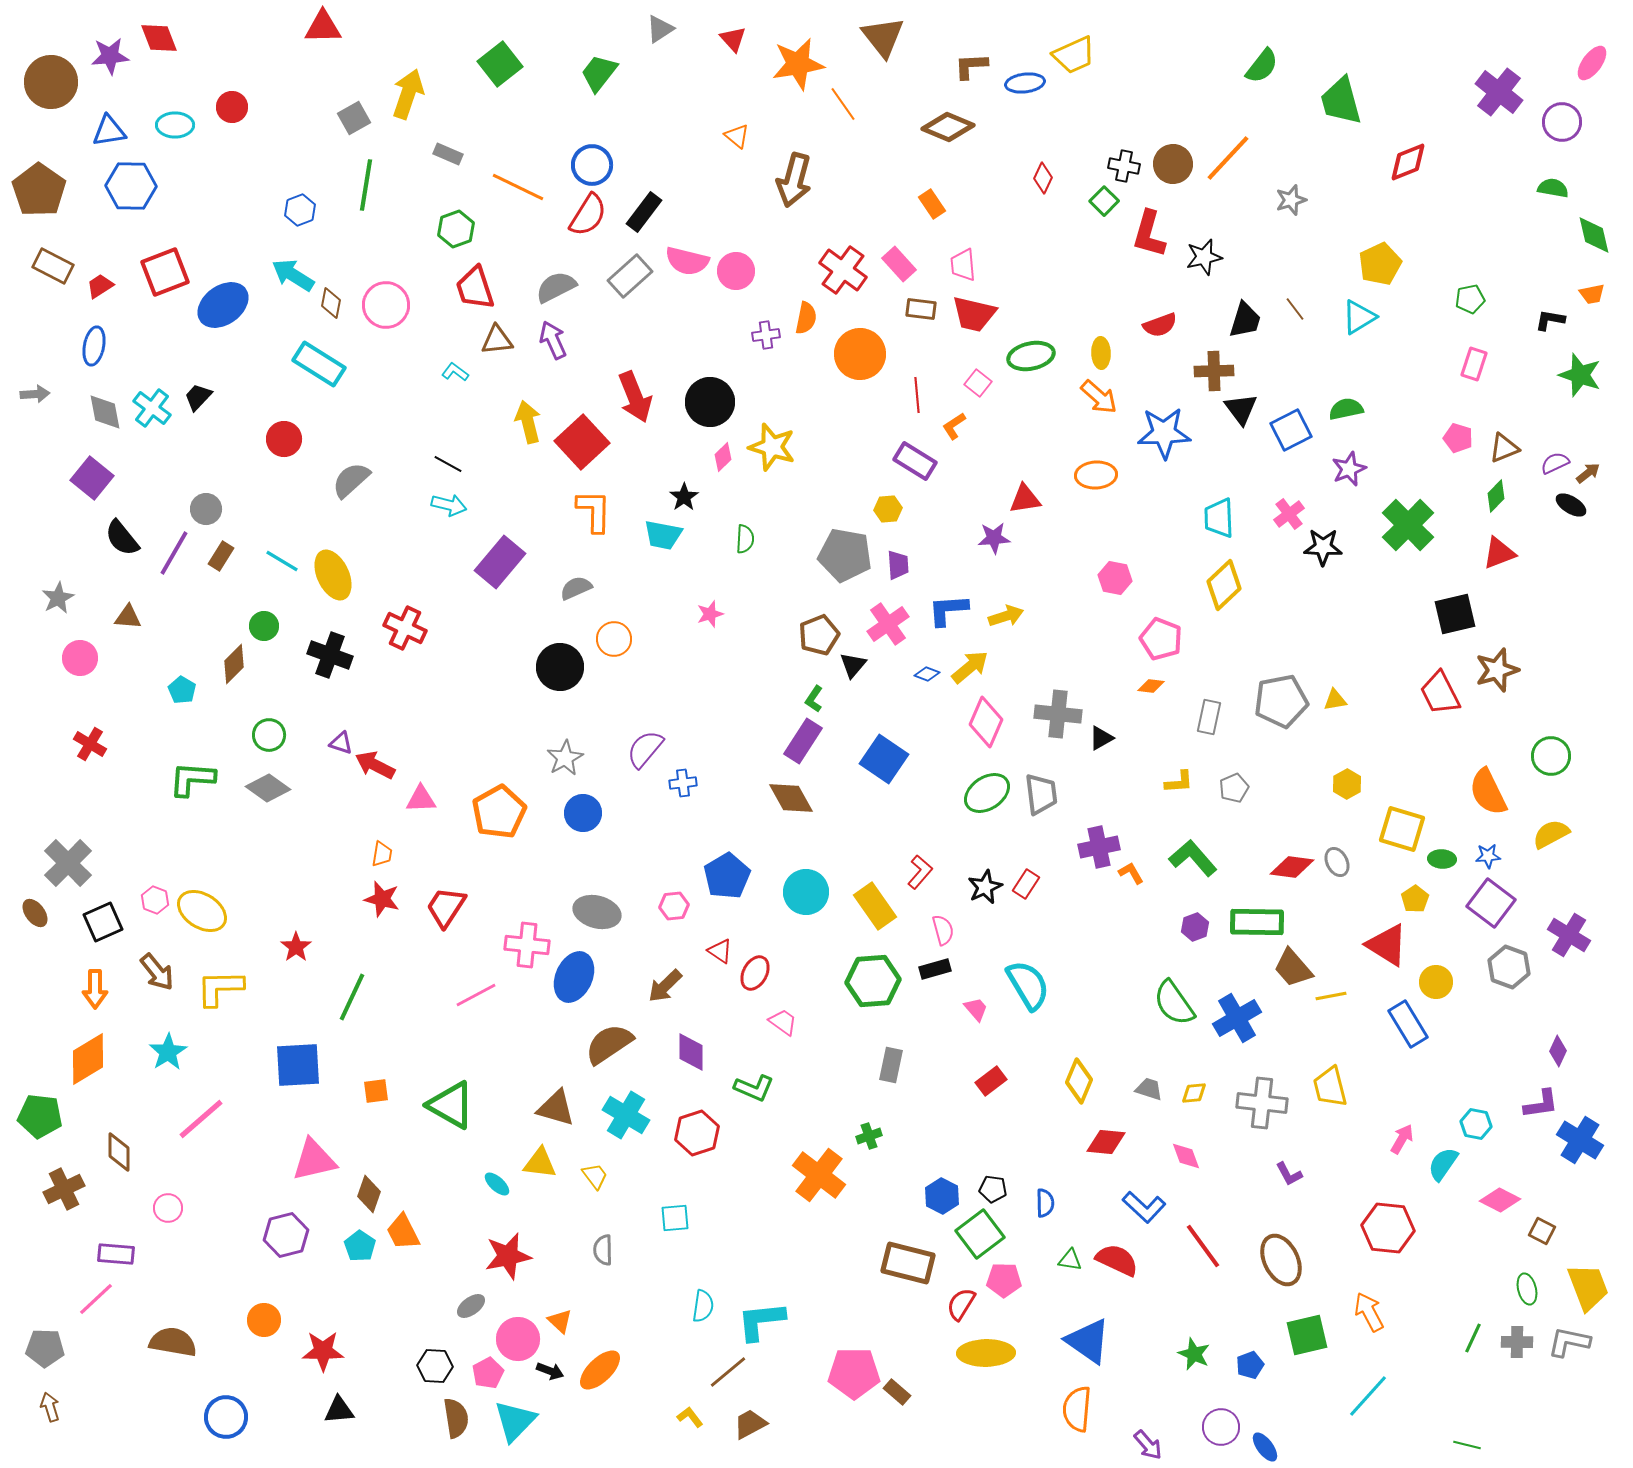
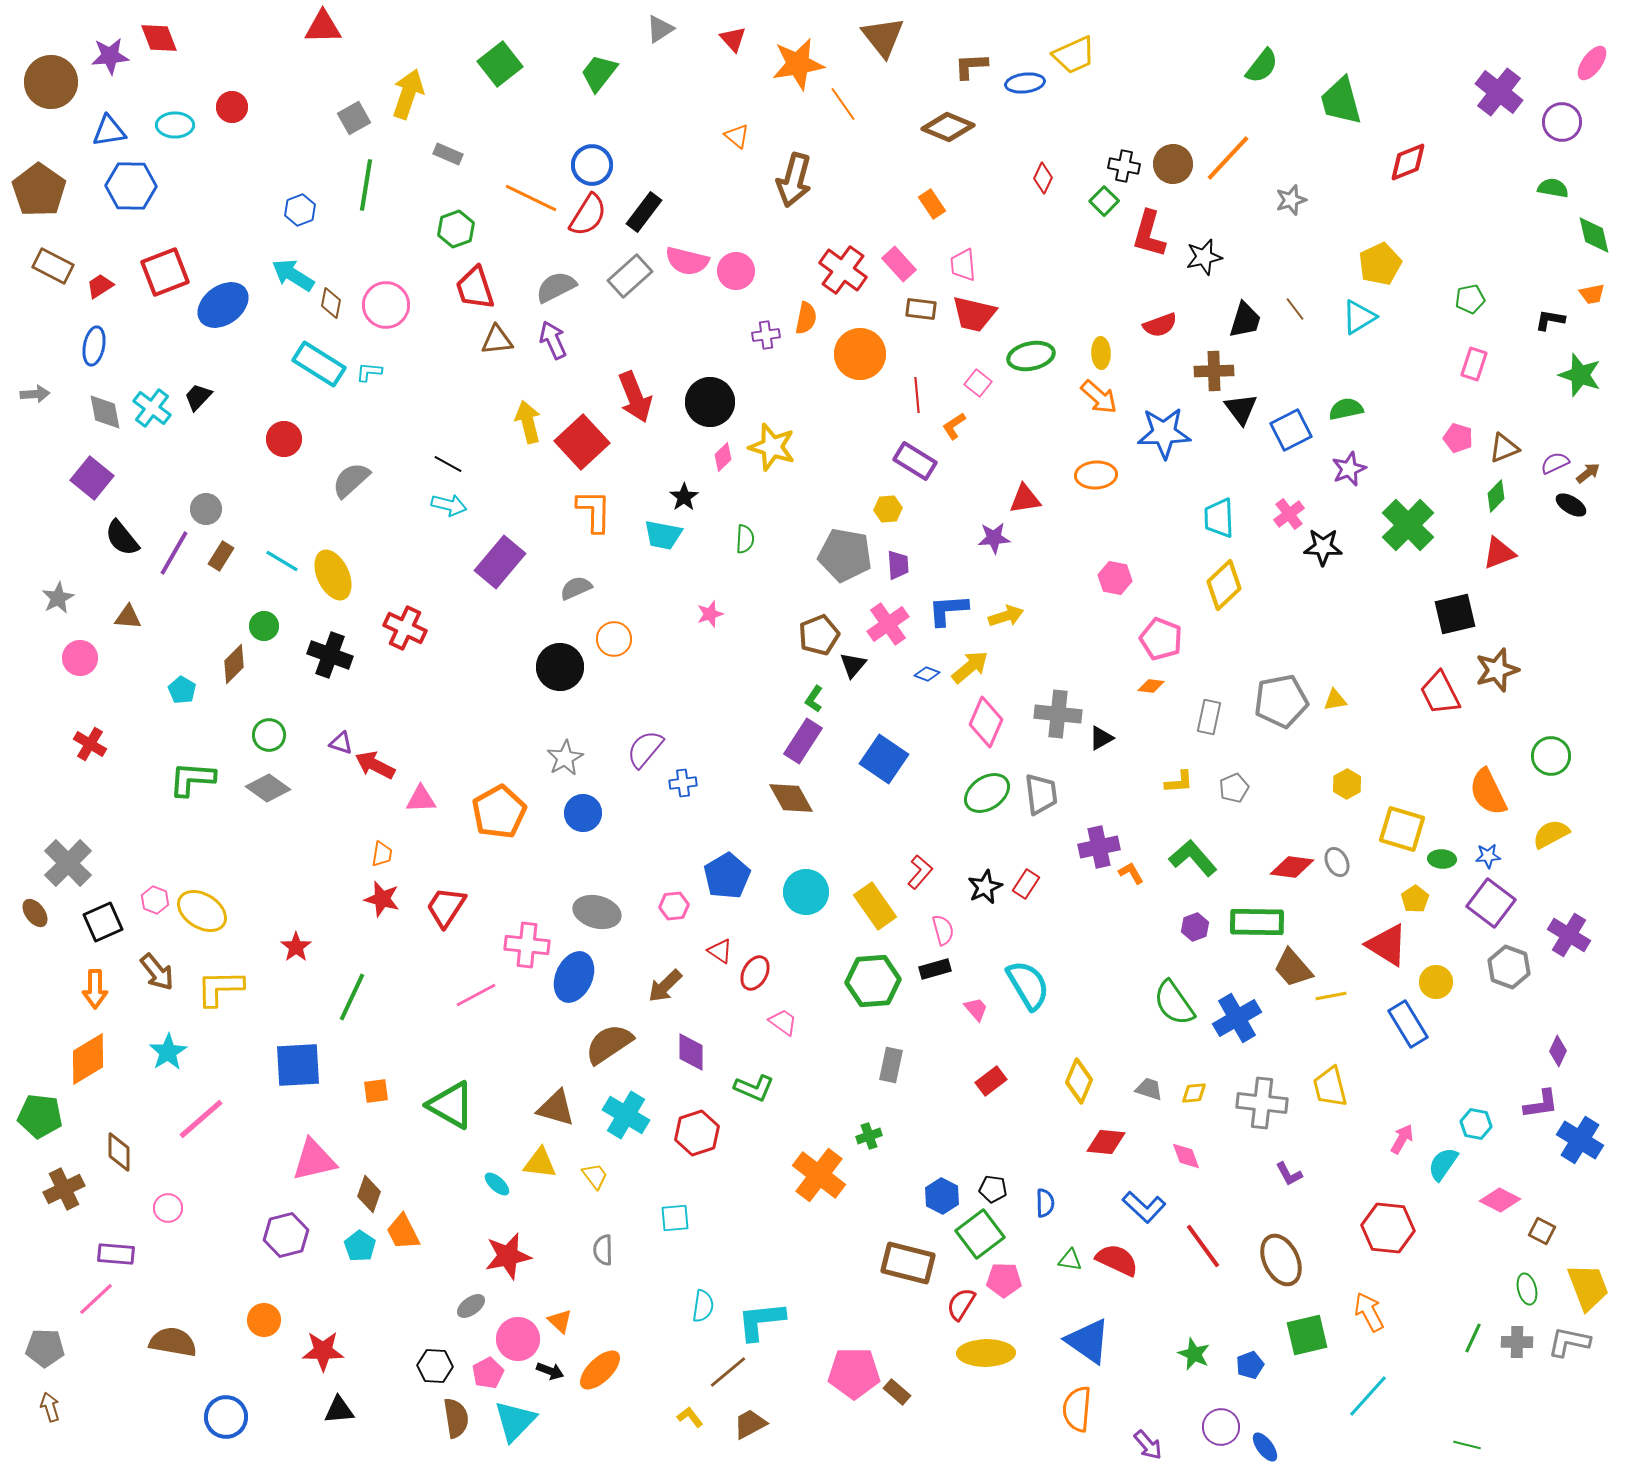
orange line at (518, 187): moved 13 px right, 11 px down
cyan L-shape at (455, 372): moved 86 px left; rotated 32 degrees counterclockwise
